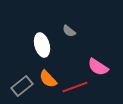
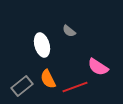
orange semicircle: rotated 18 degrees clockwise
